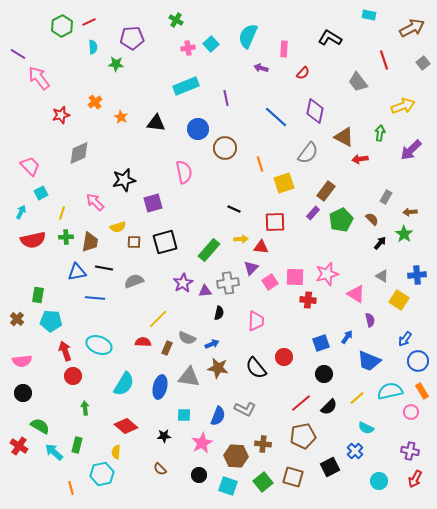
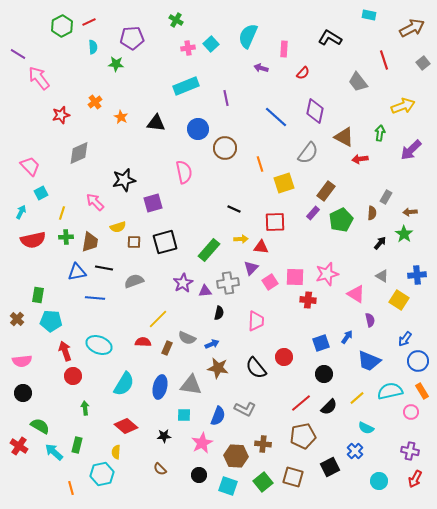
brown semicircle at (372, 219): moved 6 px up; rotated 48 degrees clockwise
gray triangle at (189, 377): moved 2 px right, 8 px down
